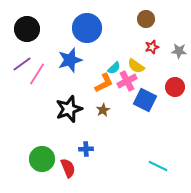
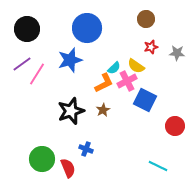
red star: moved 1 px left
gray star: moved 2 px left, 2 px down
red circle: moved 39 px down
black star: moved 2 px right, 2 px down
blue cross: rotated 24 degrees clockwise
